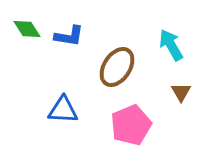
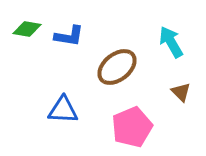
green diamond: rotated 48 degrees counterclockwise
cyan arrow: moved 3 px up
brown ellipse: rotated 18 degrees clockwise
brown triangle: rotated 15 degrees counterclockwise
pink pentagon: moved 1 px right, 2 px down
